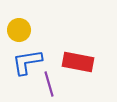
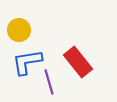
red rectangle: rotated 40 degrees clockwise
purple line: moved 2 px up
